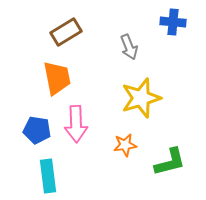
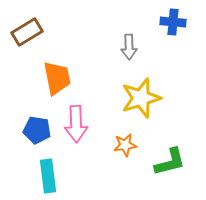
brown rectangle: moved 39 px left
gray arrow: rotated 20 degrees clockwise
